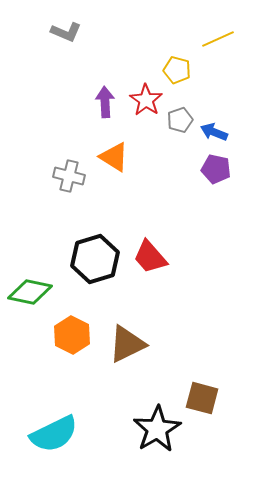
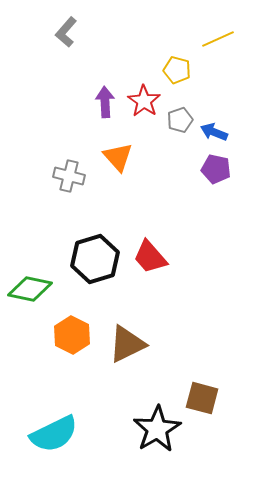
gray L-shape: rotated 108 degrees clockwise
red star: moved 2 px left, 1 px down
orange triangle: moved 4 px right; rotated 16 degrees clockwise
green diamond: moved 3 px up
